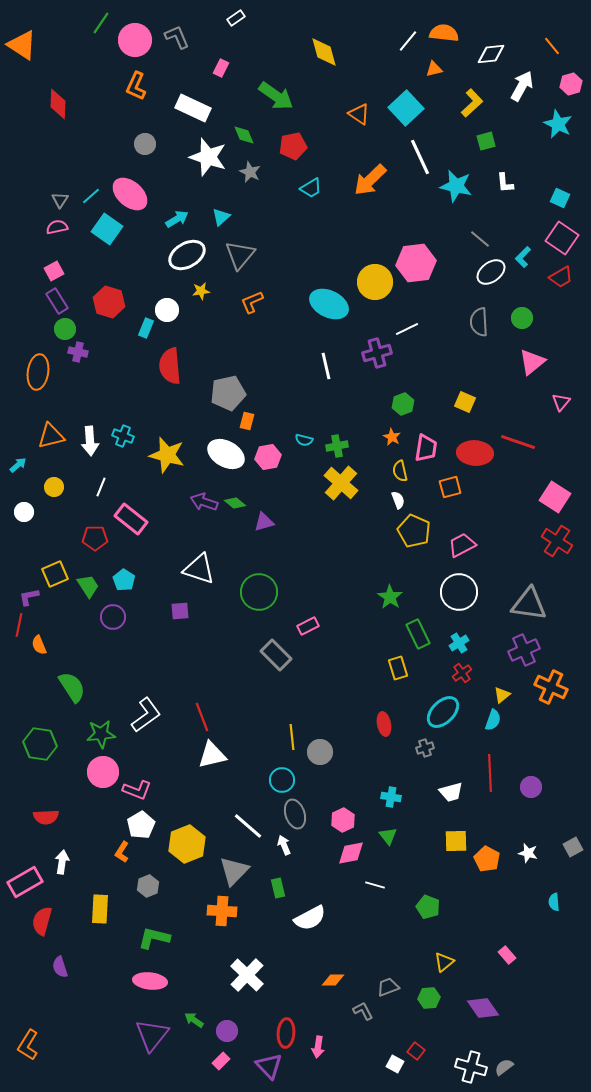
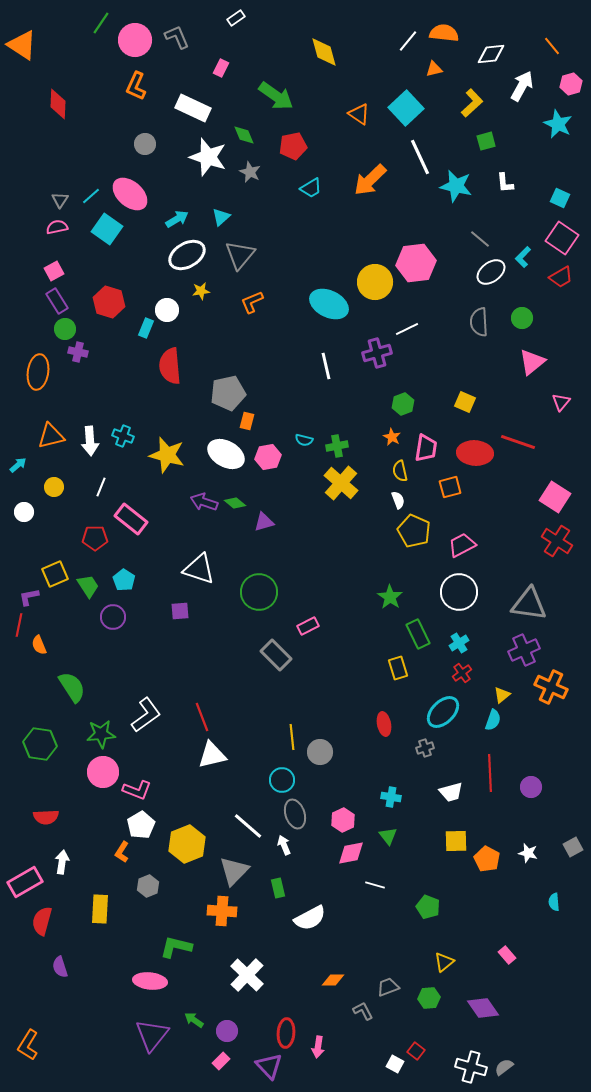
green L-shape at (154, 938): moved 22 px right, 9 px down
